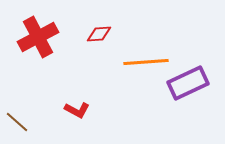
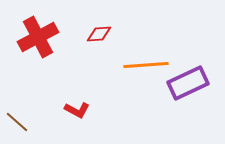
orange line: moved 3 px down
